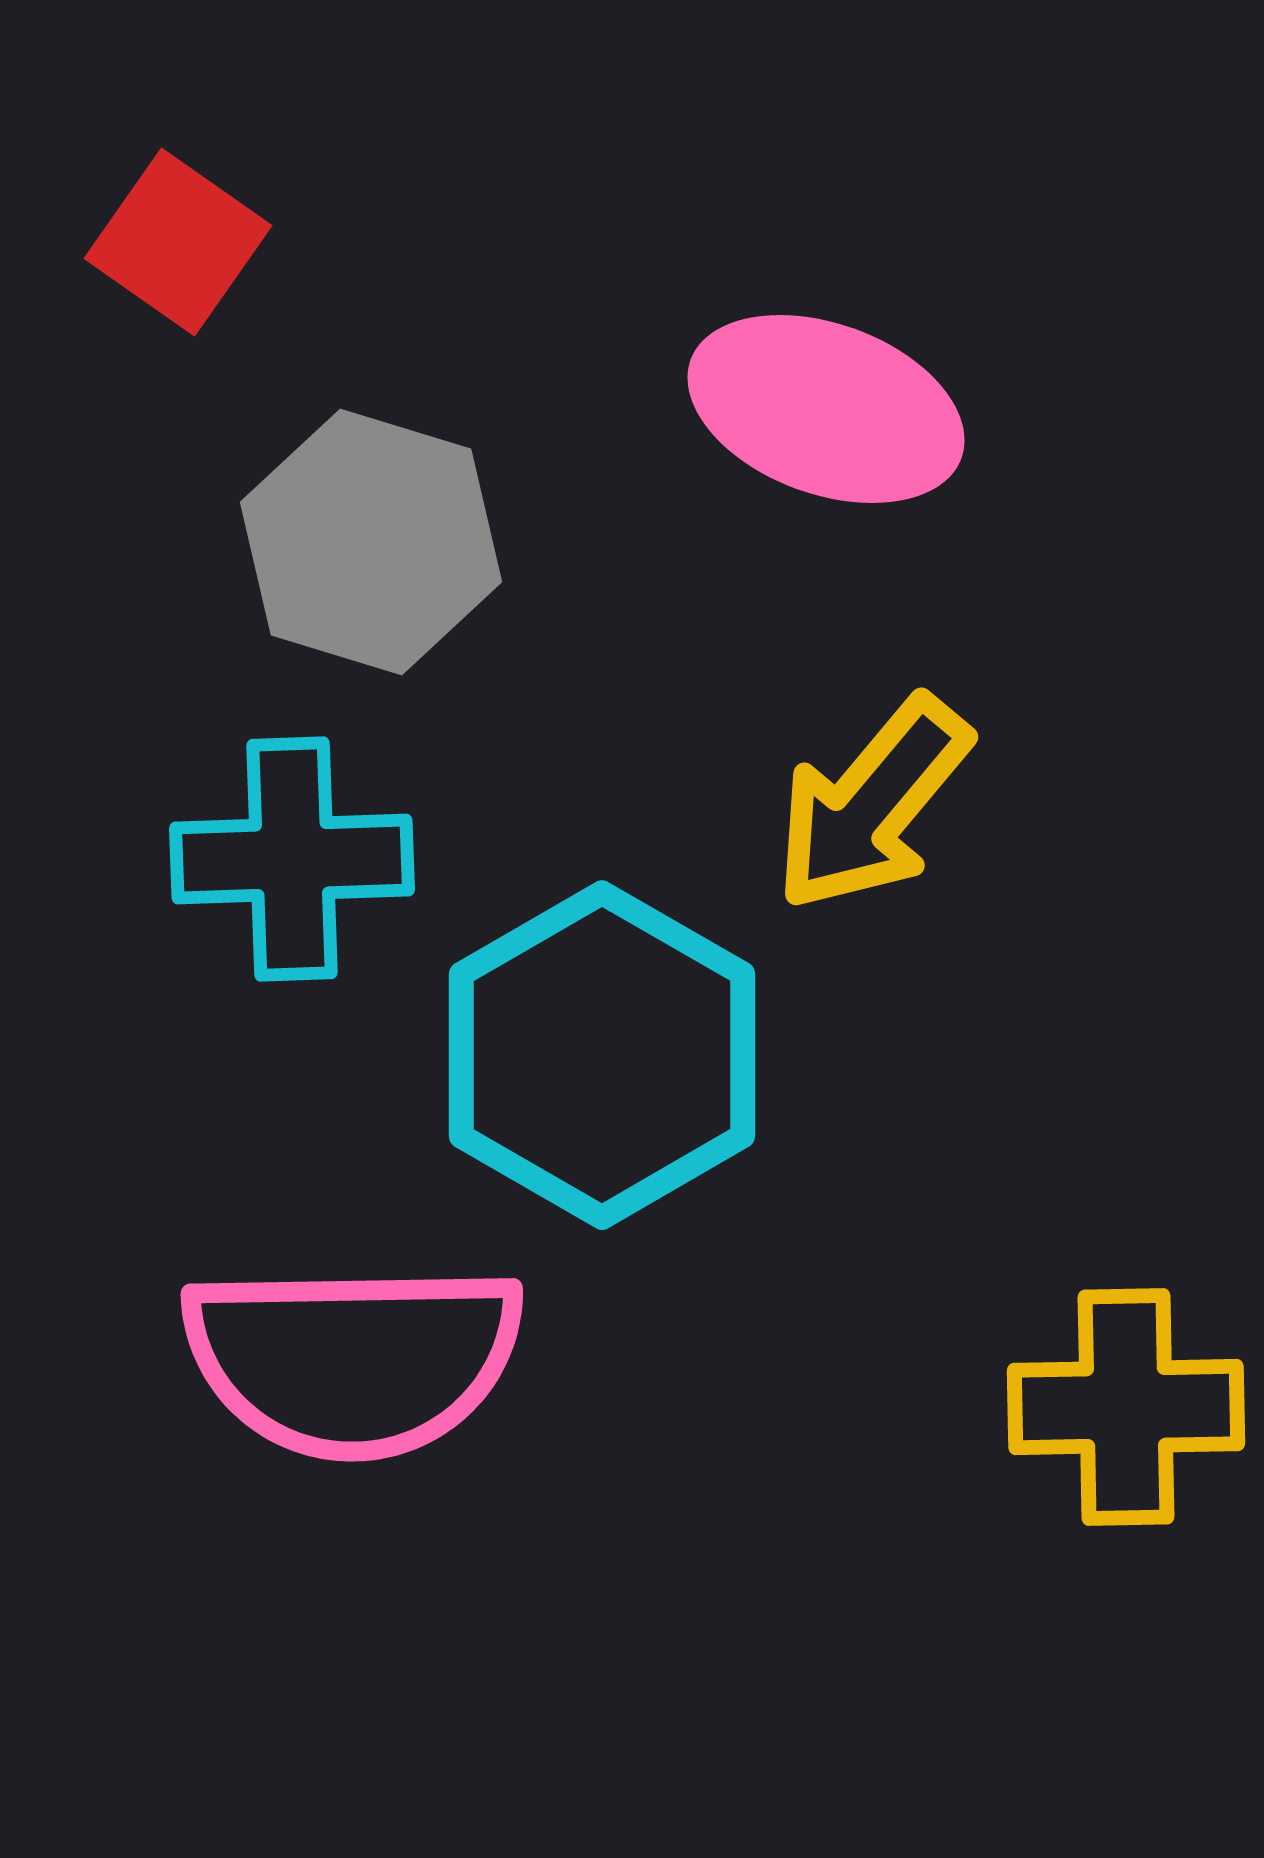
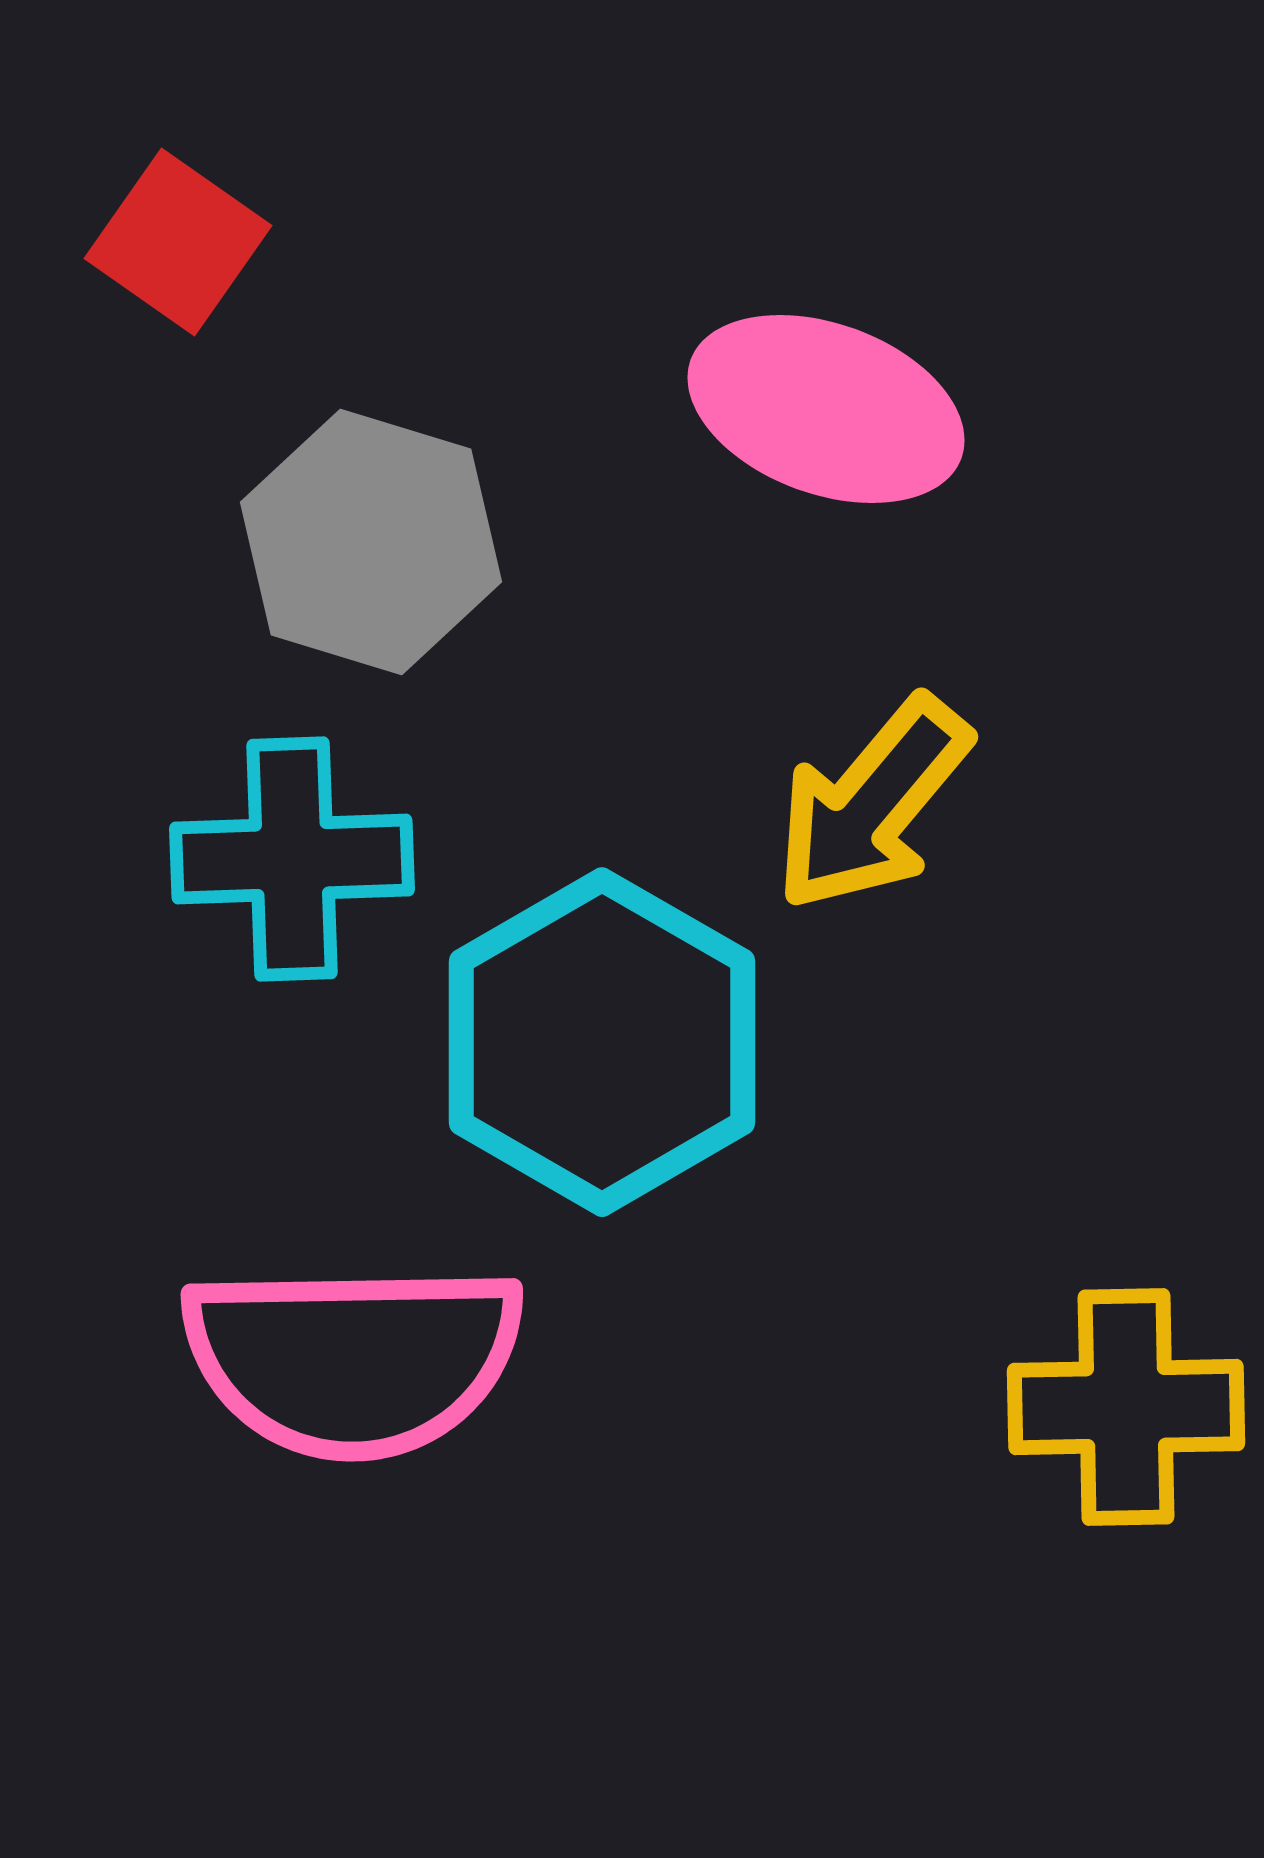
cyan hexagon: moved 13 px up
